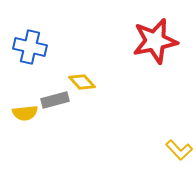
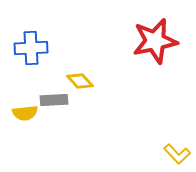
blue cross: moved 1 px right, 1 px down; rotated 16 degrees counterclockwise
yellow diamond: moved 2 px left, 1 px up
gray rectangle: moved 1 px left; rotated 12 degrees clockwise
yellow L-shape: moved 2 px left, 4 px down
